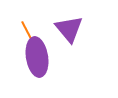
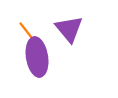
orange line: rotated 10 degrees counterclockwise
